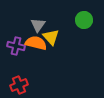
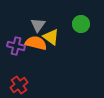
green circle: moved 3 px left, 4 px down
yellow triangle: rotated 12 degrees counterclockwise
red cross: rotated 12 degrees counterclockwise
